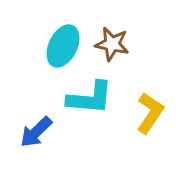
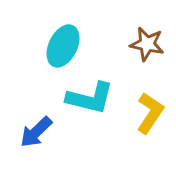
brown star: moved 35 px right
cyan L-shape: rotated 9 degrees clockwise
